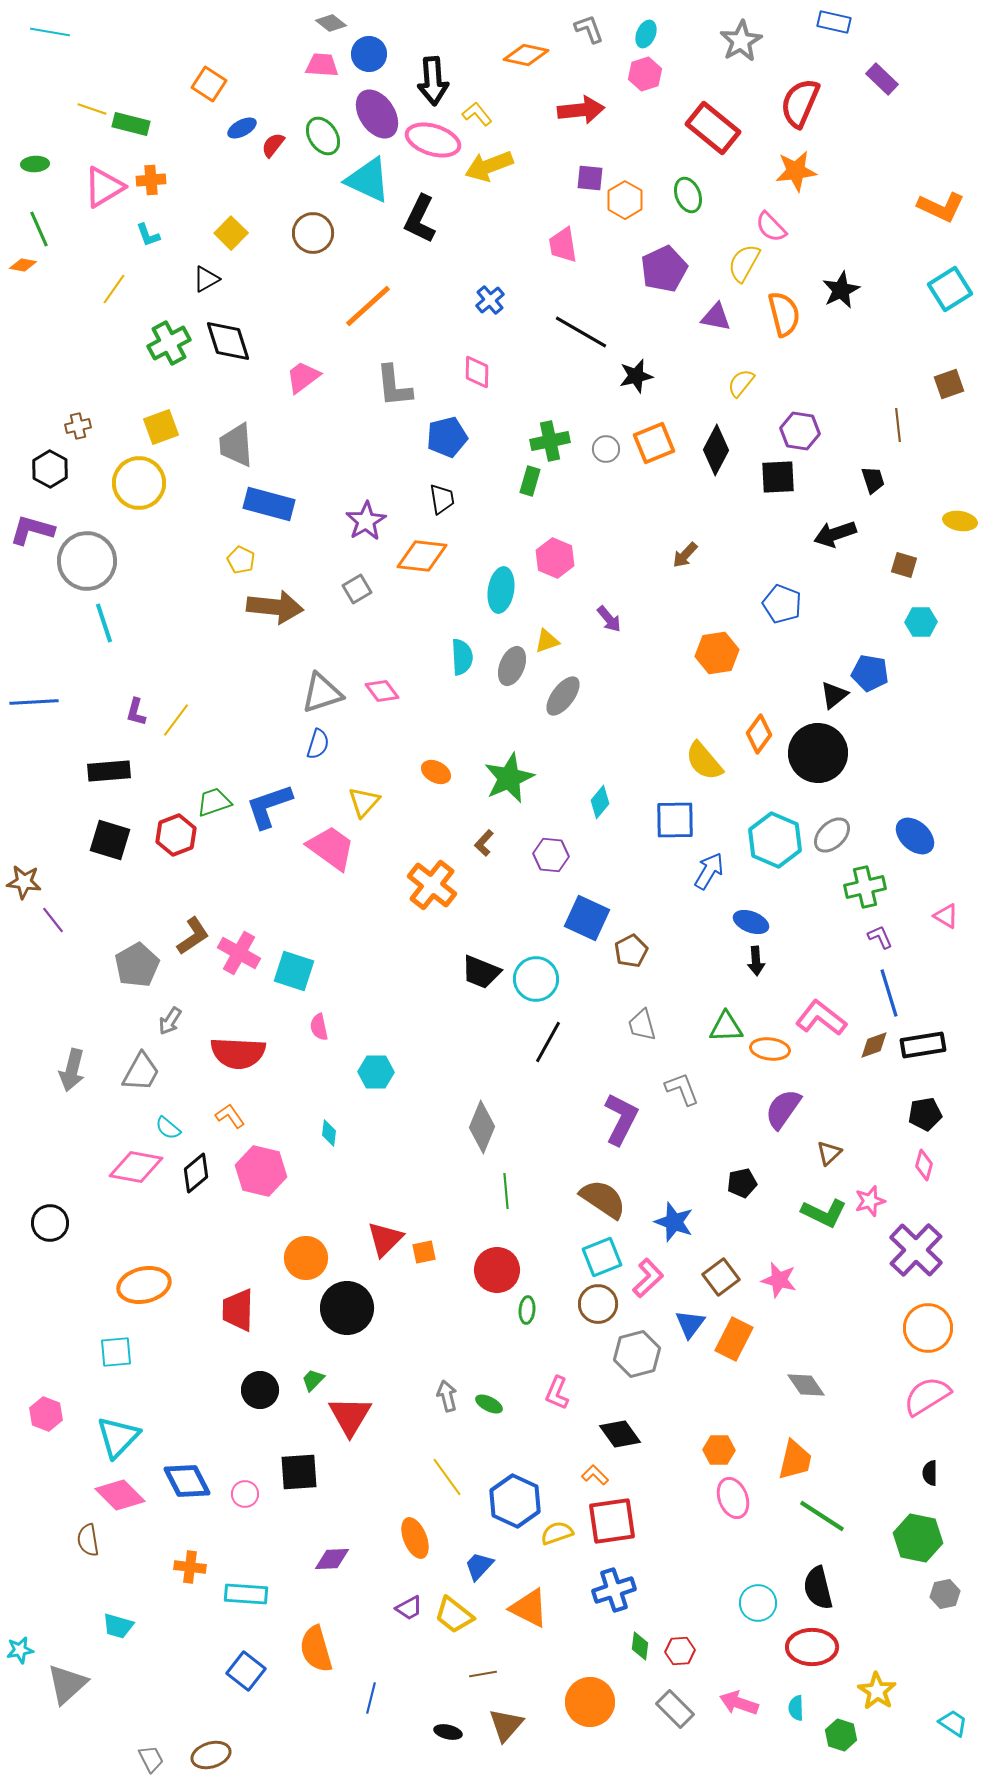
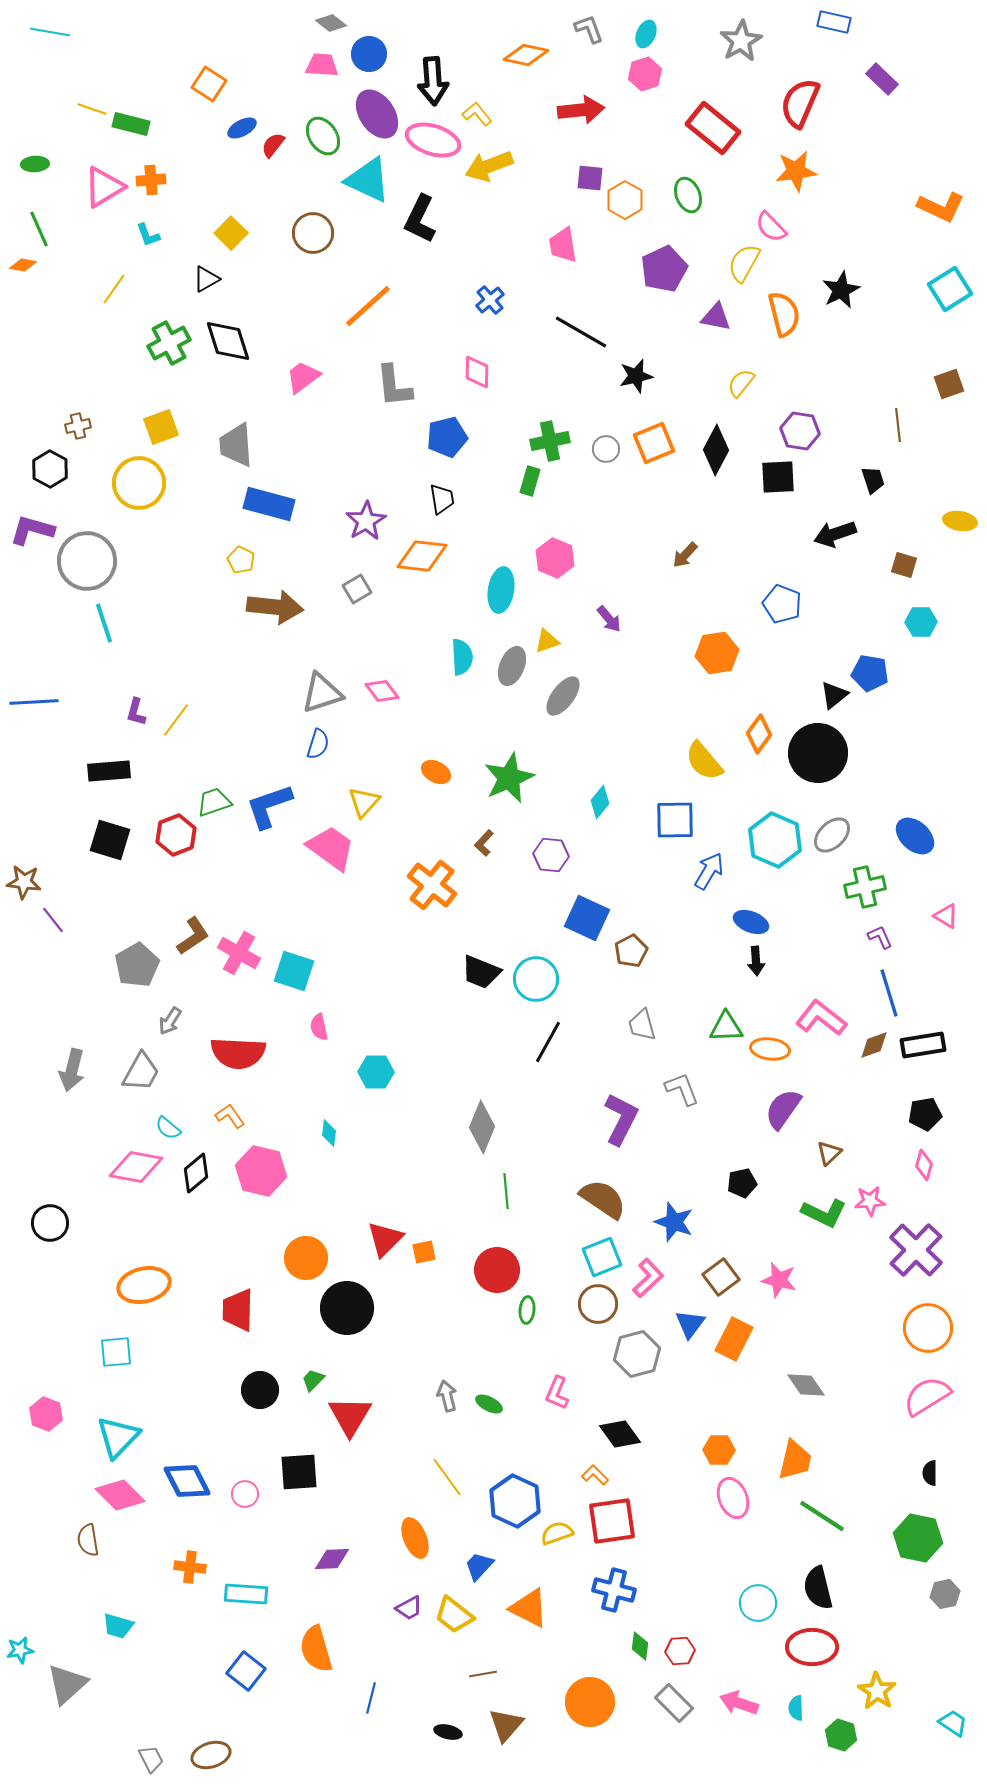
pink star at (870, 1201): rotated 12 degrees clockwise
blue cross at (614, 1590): rotated 33 degrees clockwise
gray rectangle at (675, 1709): moved 1 px left, 6 px up
